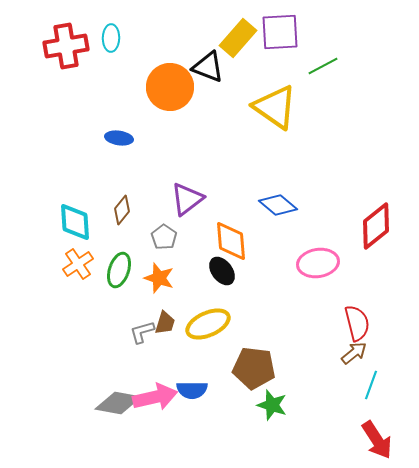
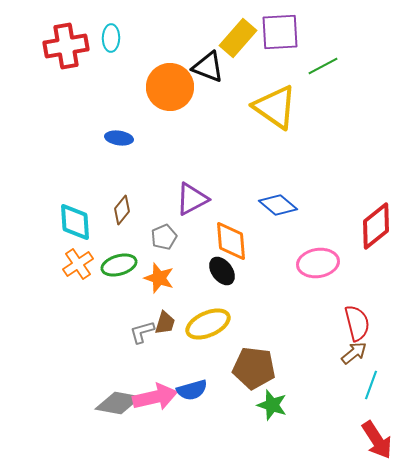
purple triangle: moved 5 px right; rotated 9 degrees clockwise
gray pentagon: rotated 15 degrees clockwise
green ellipse: moved 5 px up; rotated 56 degrees clockwise
blue semicircle: rotated 16 degrees counterclockwise
